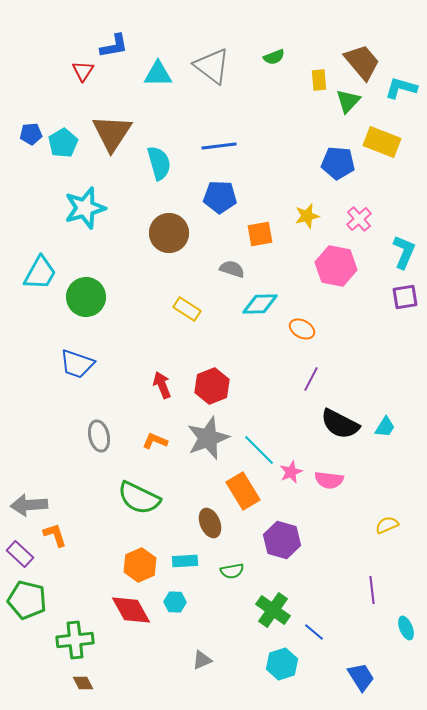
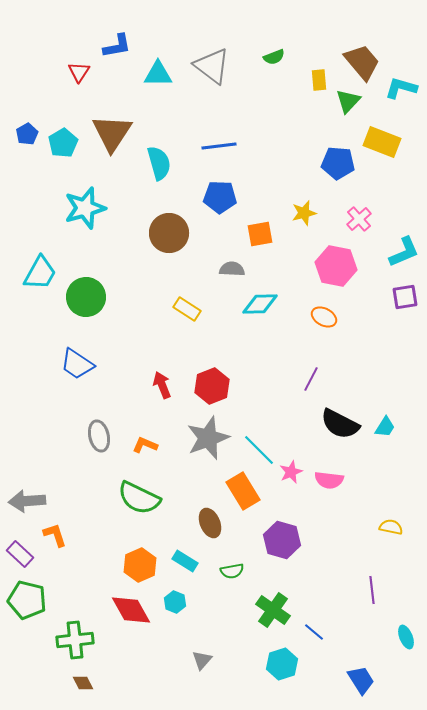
blue L-shape at (114, 46): moved 3 px right
red triangle at (83, 71): moved 4 px left, 1 px down
blue pentagon at (31, 134): moved 4 px left; rotated 25 degrees counterclockwise
yellow star at (307, 216): moved 3 px left, 3 px up
cyan L-shape at (404, 252): rotated 44 degrees clockwise
gray semicircle at (232, 269): rotated 15 degrees counterclockwise
orange ellipse at (302, 329): moved 22 px right, 12 px up
blue trapezoid at (77, 364): rotated 15 degrees clockwise
orange L-shape at (155, 441): moved 10 px left, 4 px down
gray arrow at (29, 505): moved 2 px left, 4 px up
yellow semicircle at (387, 525): moved 4 px right, 2 px down; rotated 35 degrees clockwise
cyan rectangle at (185, 561): rotated 35 degrees clockwise
cyan hexagon at (175, 602): rotated 20 degrees clockwise
cyan ellipse at (406, 628): moved 9 px down
gray triangle at (202, 660): rotated 25 degrees counterclockwise
blue trapezoid at (361, 677): moved 3 px down
